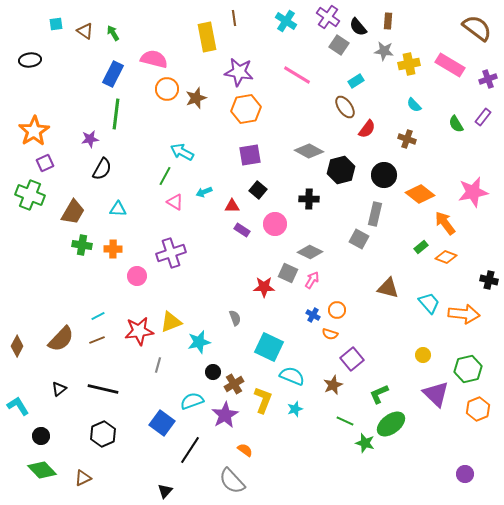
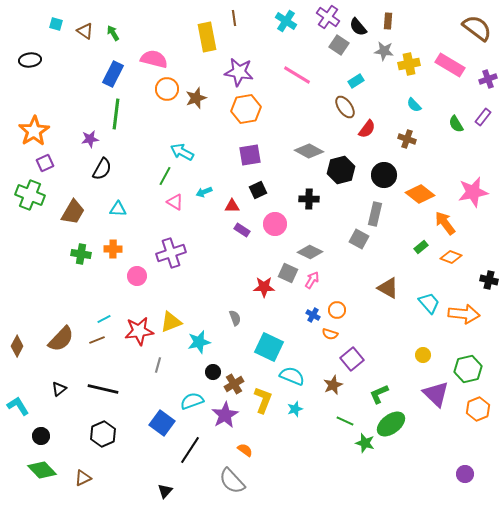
cyan square at (56, 24): rotated 24 degrees clockwise
black square at (258, 190): rotated 24 degrees clockwise
green cross at (82, 245): moved 1 px left, 9 px down
orange diamond at (446, 257): moved 5 px right
brown triangle at (388, 288): rotated 15 degrees clockwise
cyan line at (98, 316): moved 6 px right, 3 px down
